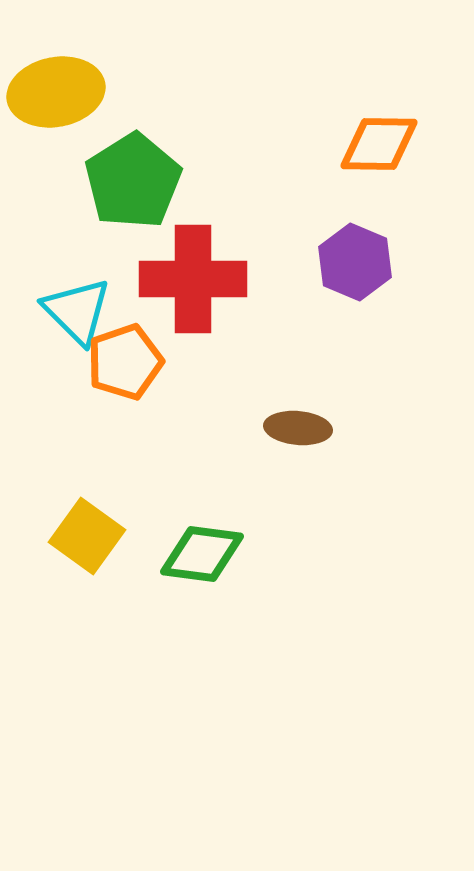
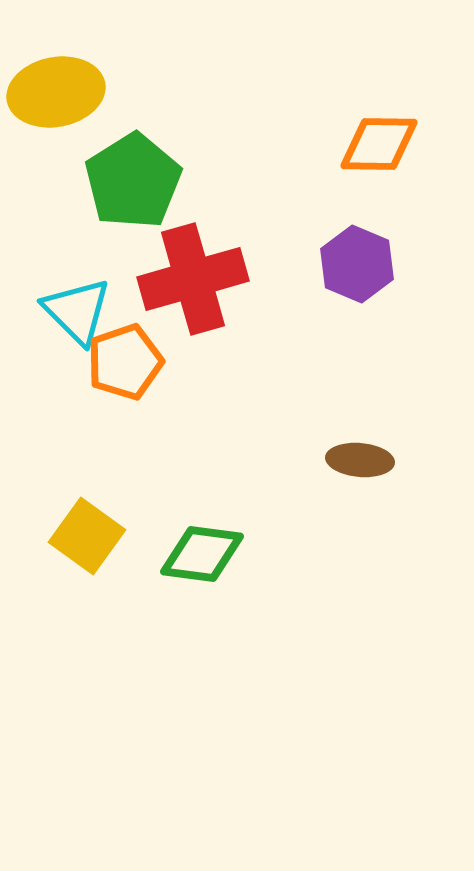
purple hexagon: moved 2 px right, 2 px down
red cross: rotated 16 degrees counterclockwise
brown ellipse: moved 62 px right, 32 px down
